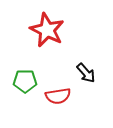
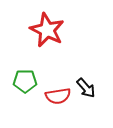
black arrow: moved 15 px down
